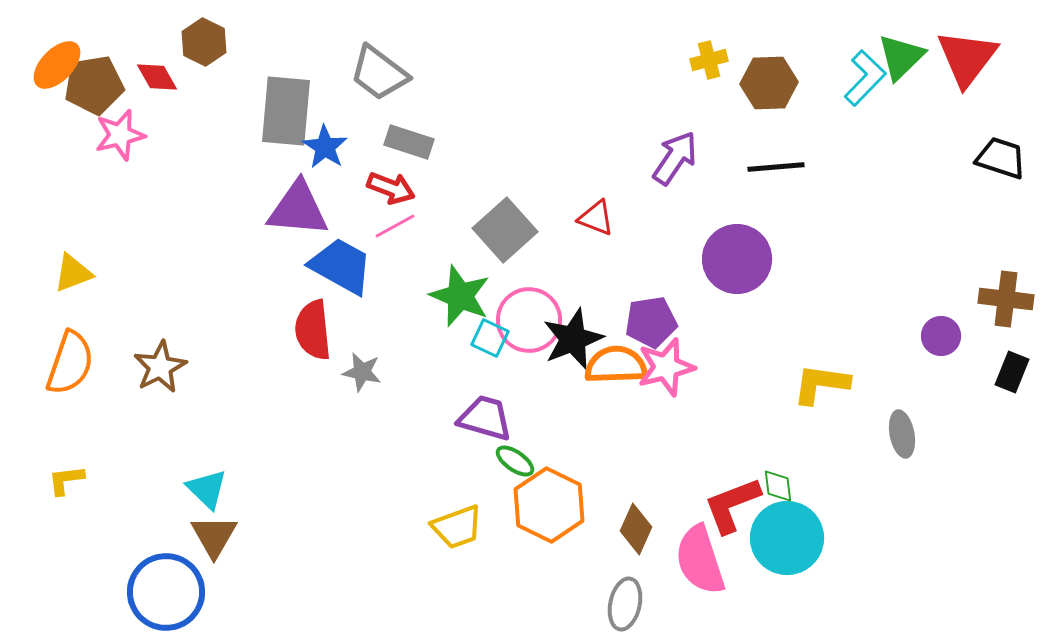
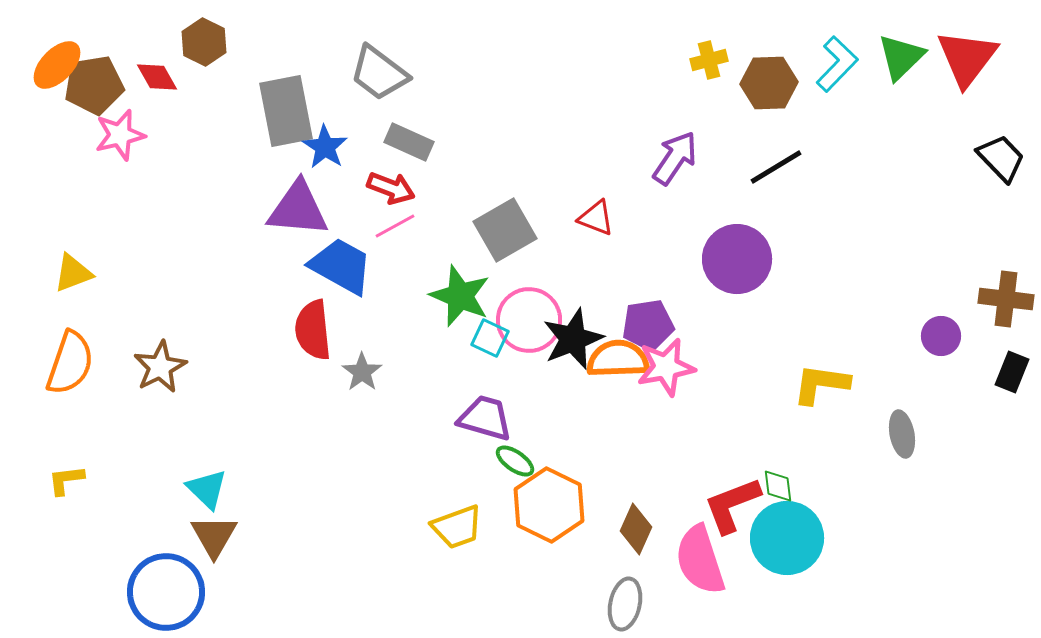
cyan L-shape at (865, 78): moved 28 px left, 14 px up
gray rectangle at (286, 111): rotated 16 degrees counterclockwise
gray rectangle at (409, 142): rotated 6 degrees clockwise
black trapezoid at (1001, 158): rotated 28 degrees clockwise
black line at (776, 167): rotated 26 degrees counterclockwise
gray square at (505, 230): rotated 12 degrees clockwise
purple pentagon at (651, 322): moved 3 px left, 3 px down
orange semicircle at (616, 365): moved 2 px right, 6 px up
pink star at (666, 367): rotated 4 degrees clockwise
gray star at (362, 372): rotated 24 degrees clockwise
